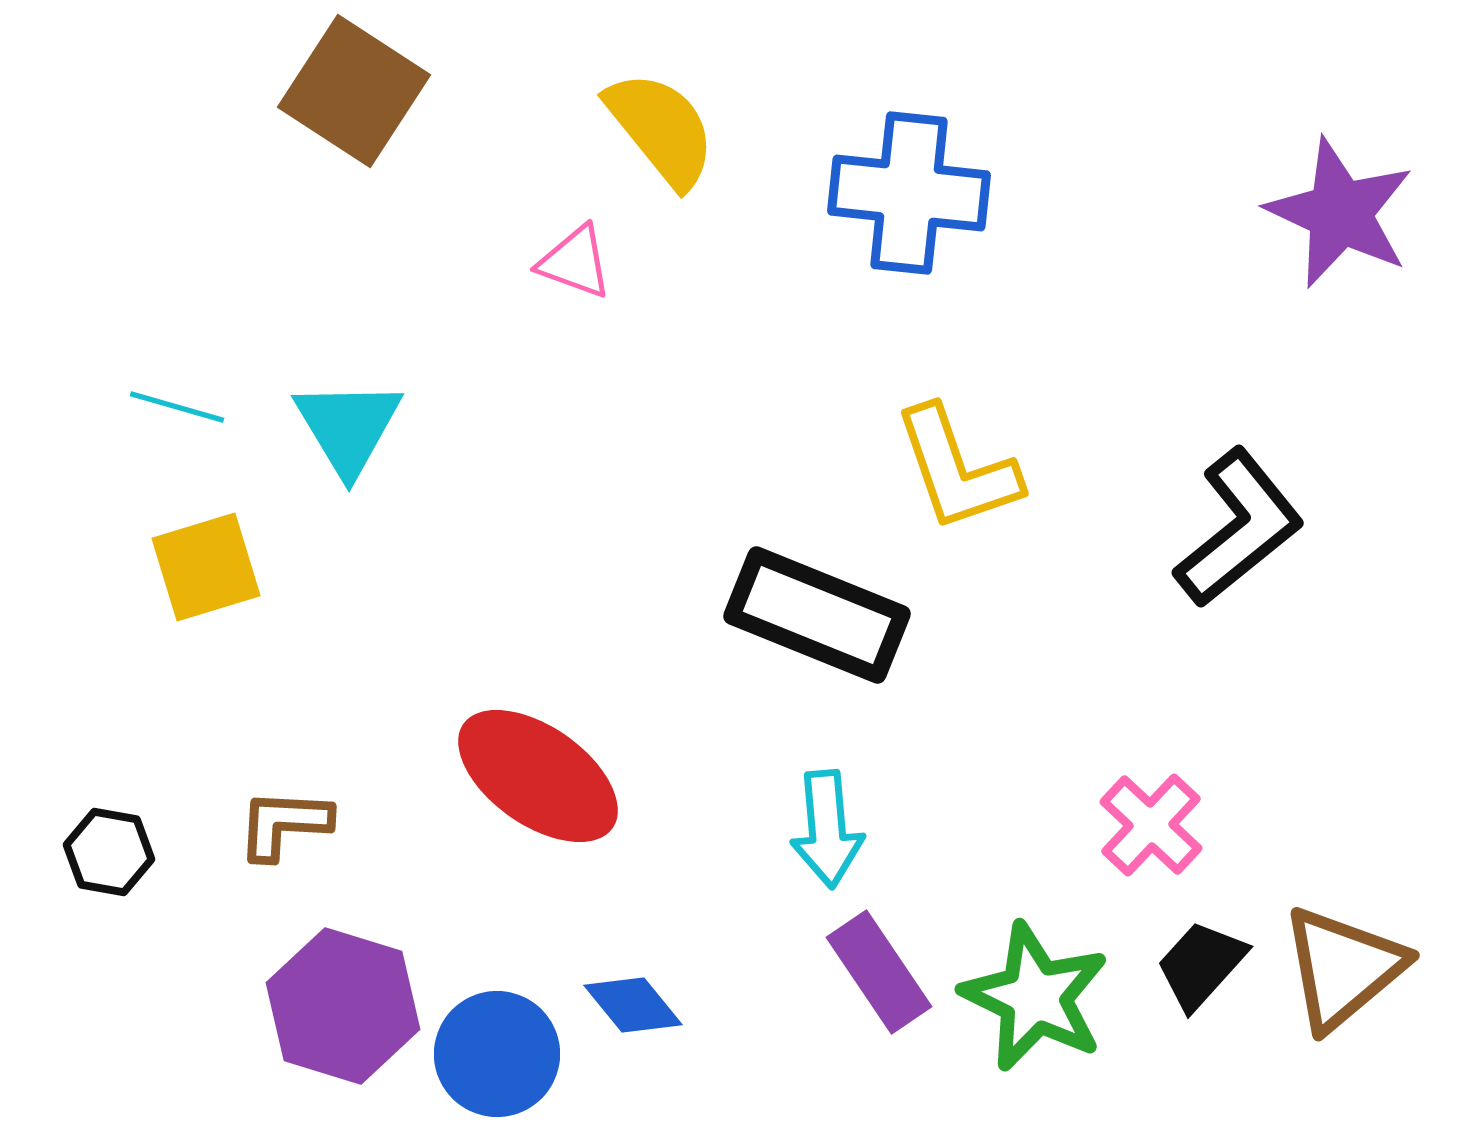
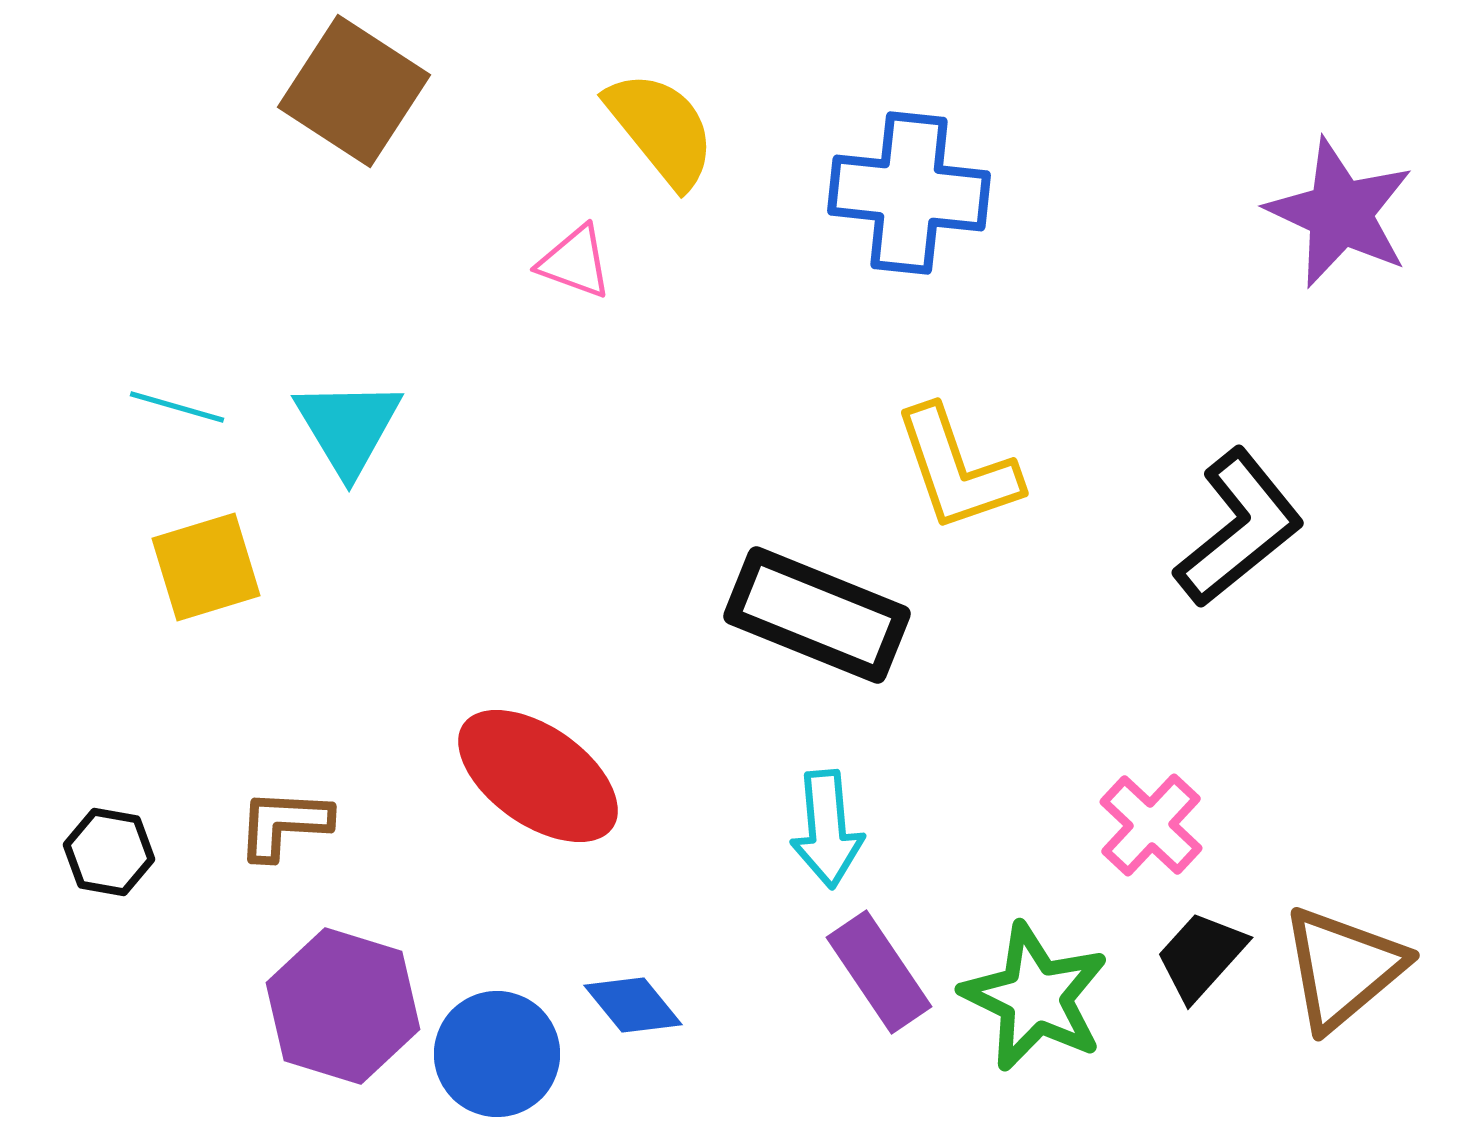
black trapezoid: moved 9 px up
